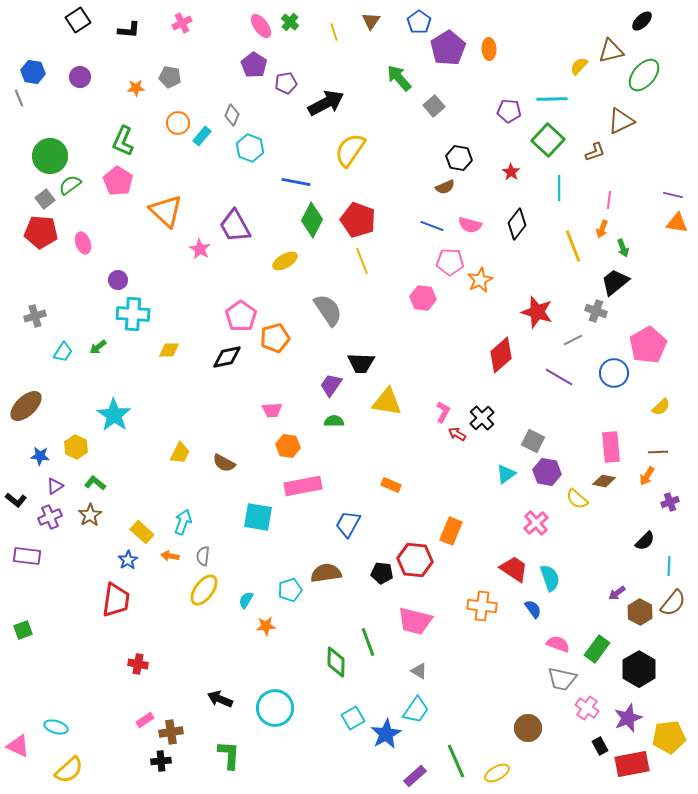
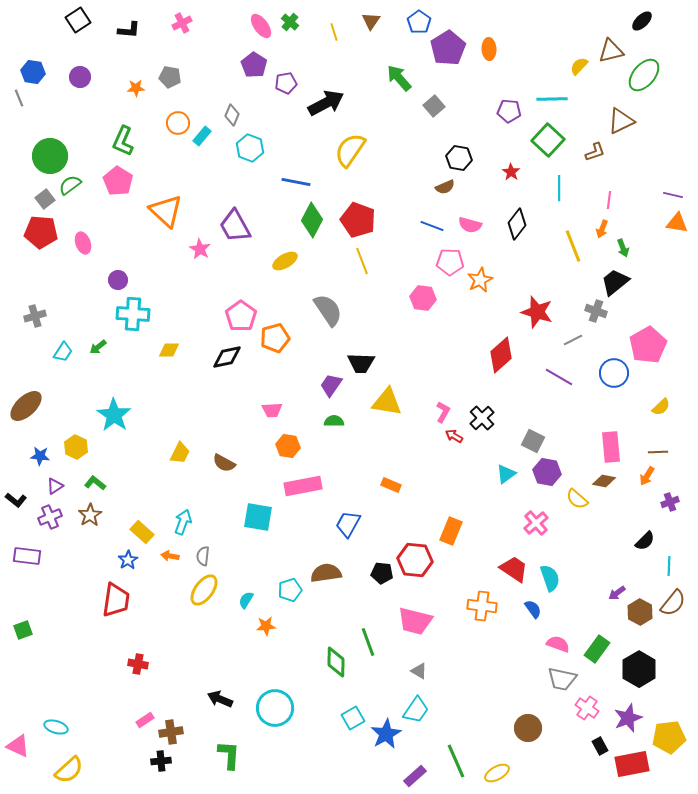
red arrow at (457, 434): moved 3 px left, 2 px down
